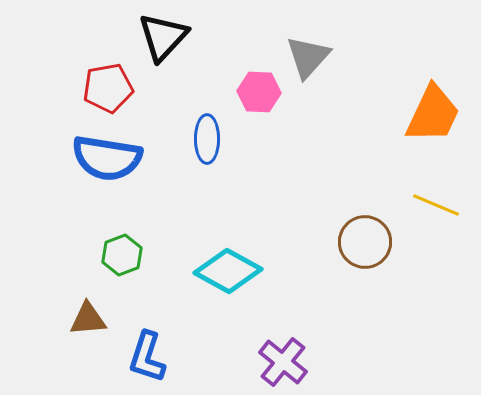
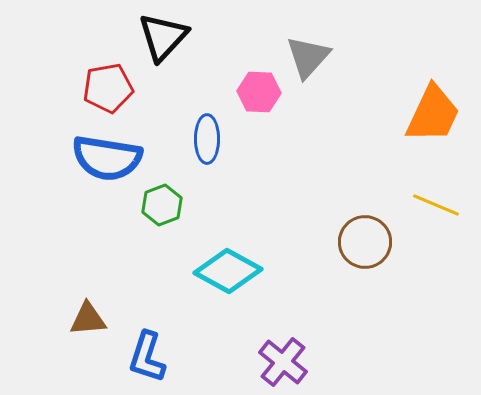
green hexagon: moved 40 px right, 50 px up
